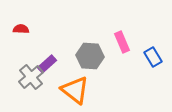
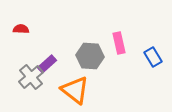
pink rectangle: moved 3 px left, 1 px down; rotated 10 degrees clockwise
